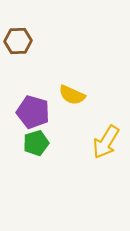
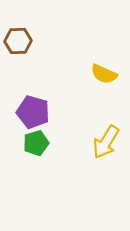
yellow semicircle: moved 32 px right, 21 px up
